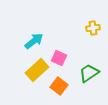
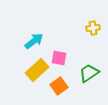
pink square: rotated 14 degrees counterclockwise
orange square: rotated 18 degrees clockwise
